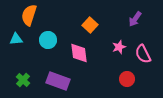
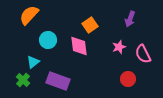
orange semicircle: rotated 25 degrees clockwise
purple arrow: moved 5 px left; rotated 14 degrees counterclockwise
orange square: rotated 14 degrees clockwise
cyan triangle: moved 17 px right, 23 px down; rotated 32 degrees counterclockwise
pink diamond: moved 7 px up
red circle: moved 1 px right
